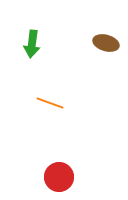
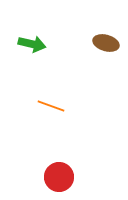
green arrow: rotated 84 degrees counterclockwise
orange line: moved 1 px right, 3 px down
